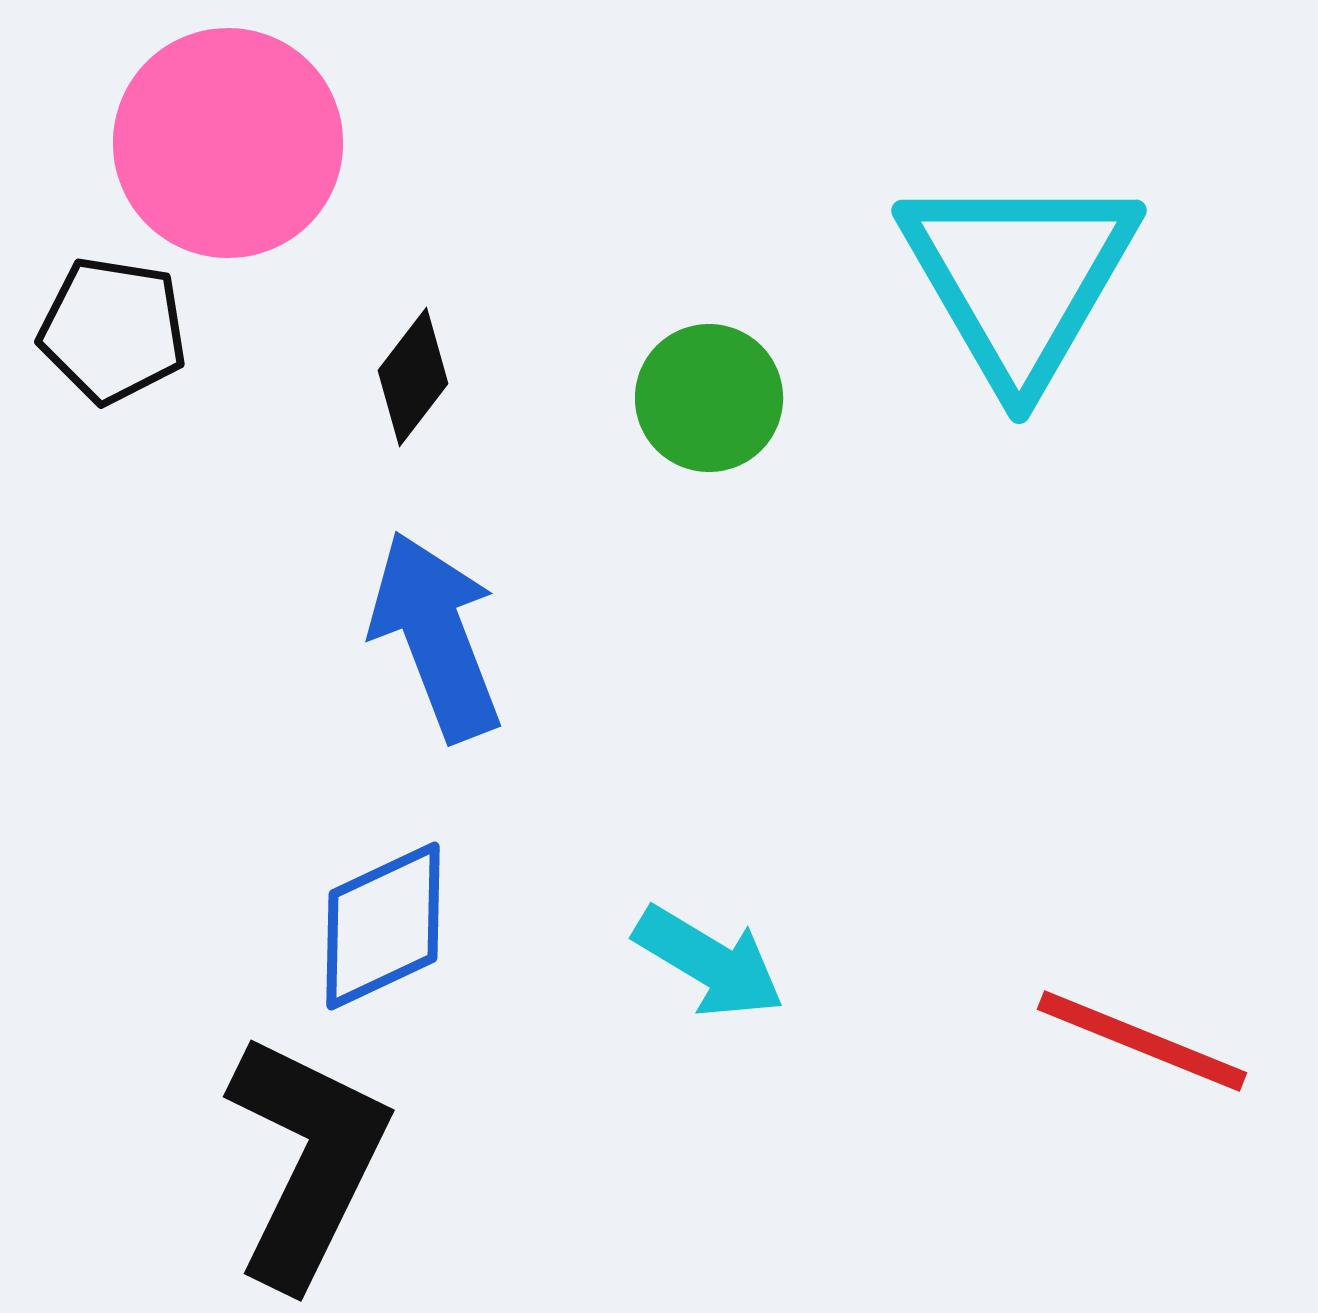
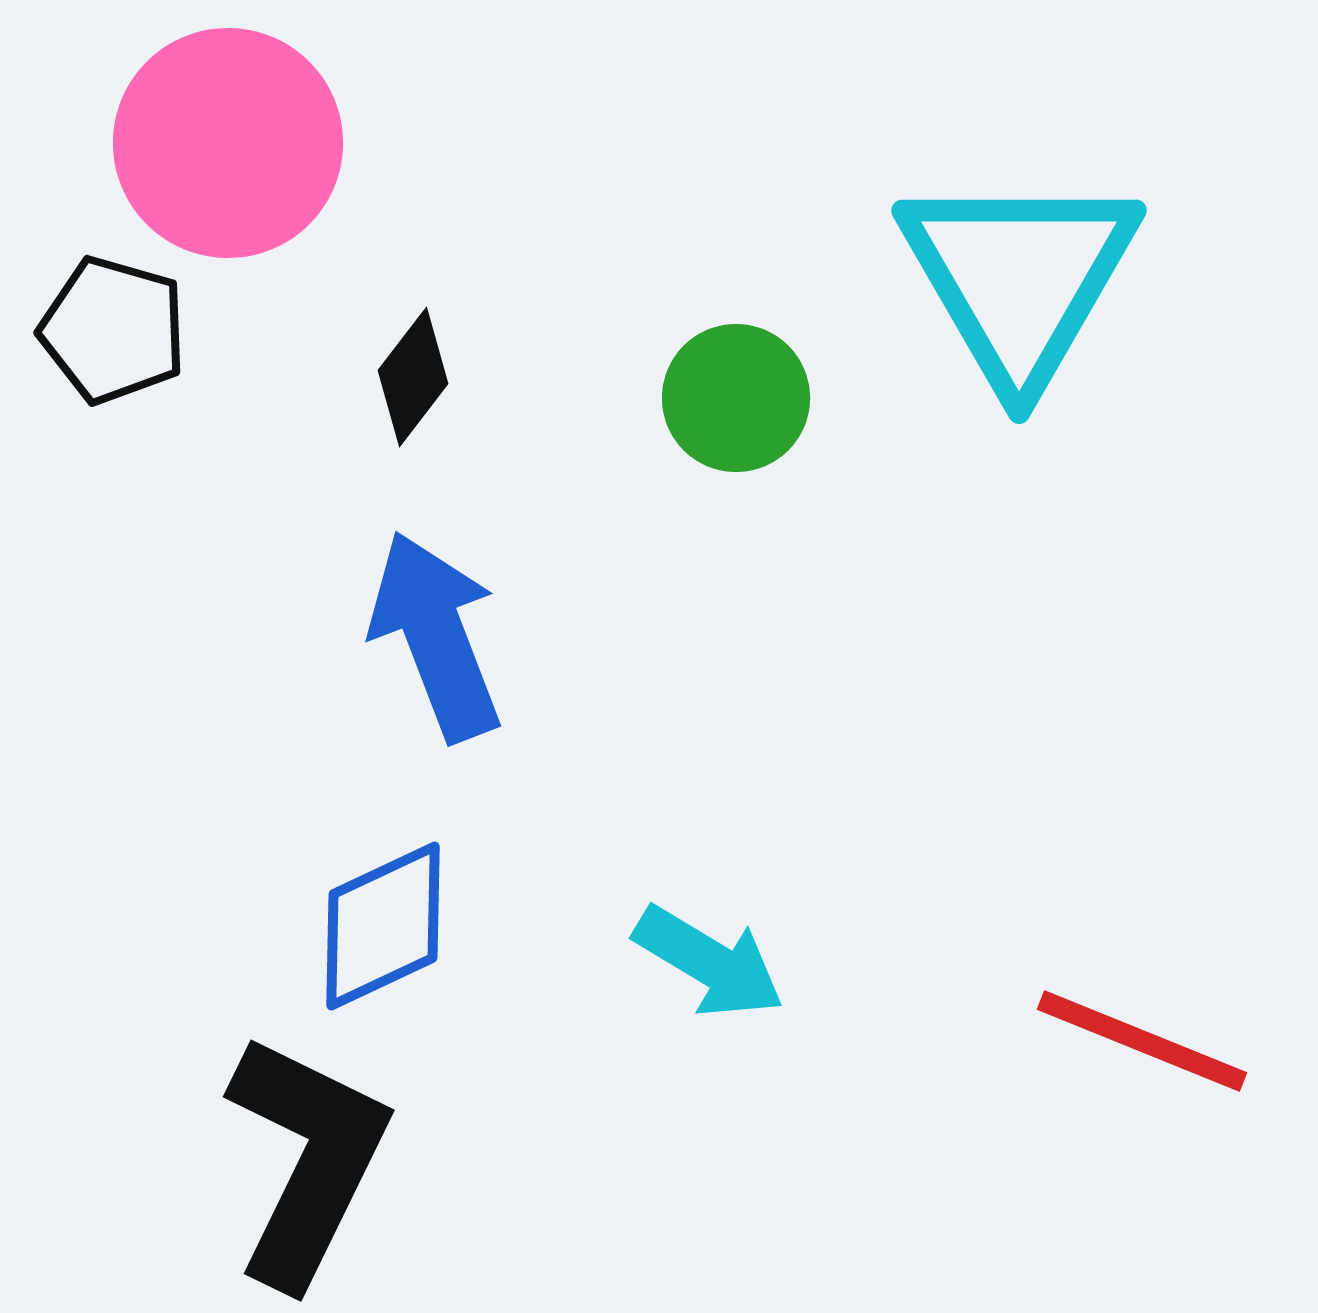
black pentagon: rotated 7 degrees clockwise
green circle: moved 27 px right
